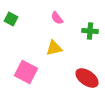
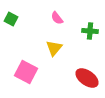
yellow triangle: rotated 36 degrees counterclockwise
